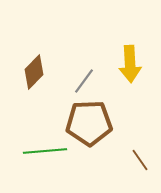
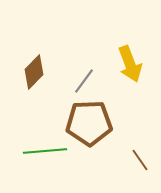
yellow arrow: rotated 18 degrees counterclockwise
